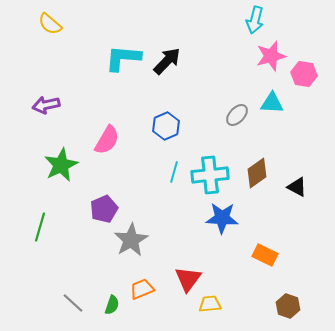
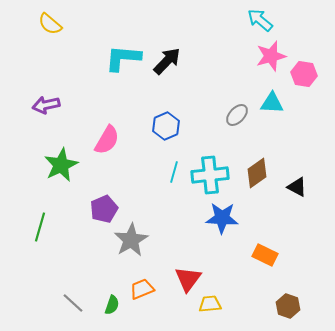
cyan arrow: moved 5 px right; rotated 116 degrees clockwise
